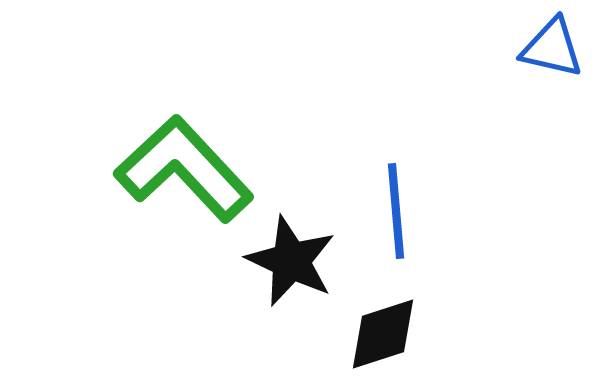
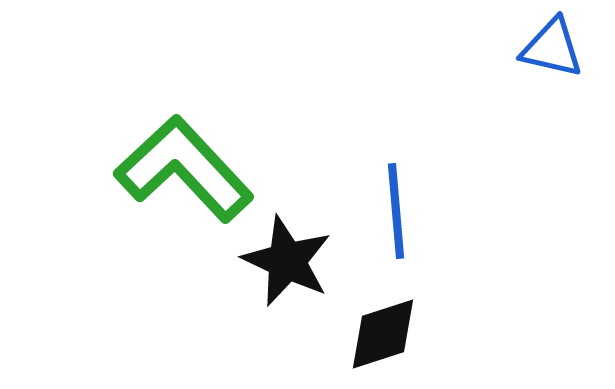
black star: moved 4 px left
